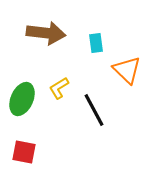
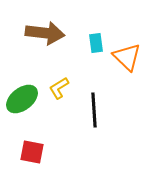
brown arrow: moved 1 px left
orange triangle: moved 13 px up
green ellipse: rotated 28 degrees clockwise
black line: rotated 24 degrees clockwise
red square: moved 8 px right
